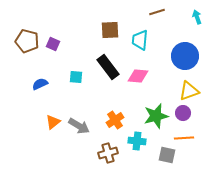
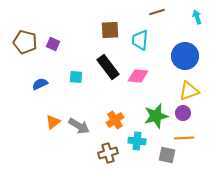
brown pentagon: moved 2 px left, 1 px down
